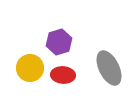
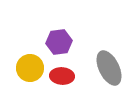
purple hexagon: rotated 10 degrees clockwise
red ellipse: moved 1 px left, 1 px down
